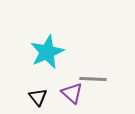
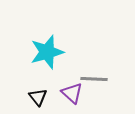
cyan star: rotated 8 degrees clockwise
gray line: moved 1 px right
